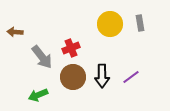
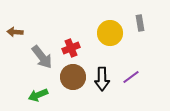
yellow circle: moved 9 px down
black arrow: moved 3 px down
